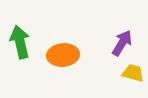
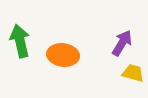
green arrow: moved 1 px up
orange ellipse: rotated 12 degrees clockwise
